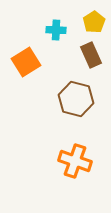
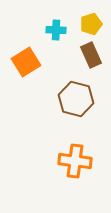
yellow pentagon: moved 3 px left, 2 px down; rotated 15 degrees clockwise
orange cross: rotated 12 degrees counterclockwise
